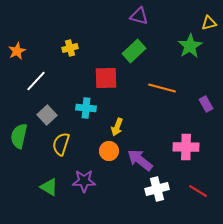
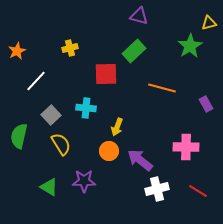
red square: moved 4 px up
gray square: moved 4 px right
yellow semicircle: rotated 130 degrees clockwise
